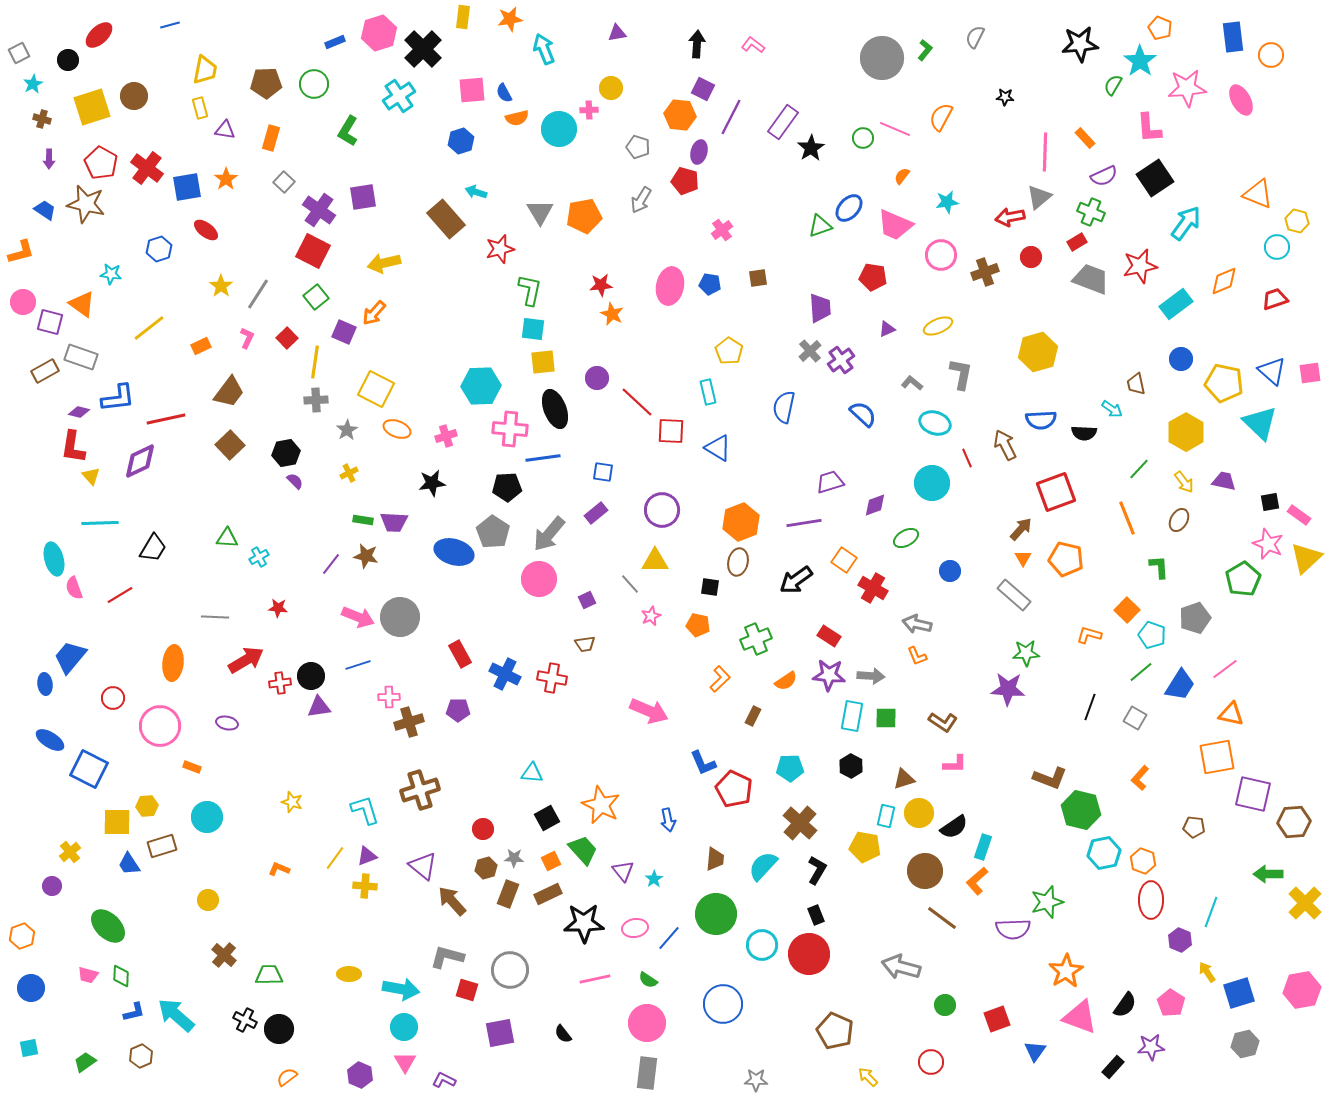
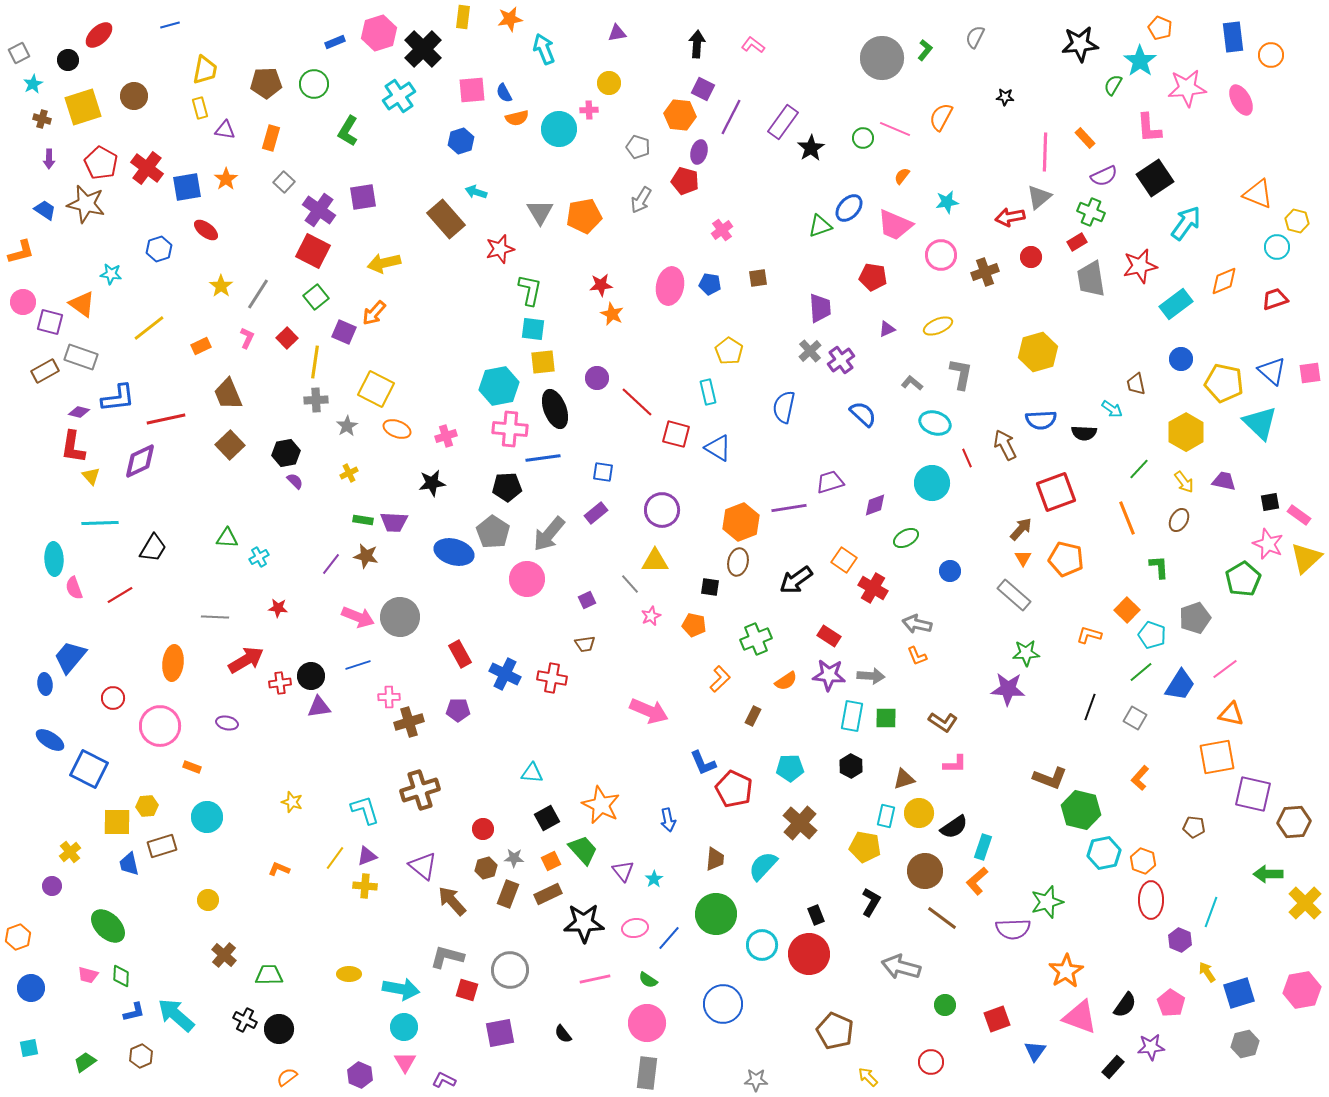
yellow circle at (611, 88): moved 2 px left, 5 px up
yellow square at (92, 107): moved 9 px left
gray trapezoid at (1091, 279): rotated 120 degrees counterclockwise
cyan hexagon at (481, 386): moved 18 px right; rotated 9 degrees counterclockwise
brown trapezoid at (229, 392): moved 1 px left, 2 px down; rotated 120 degrees clockwise
gray star at (347, 430): moved 4 px up
red square at (671, 431): moved 5 px right, 3 px down; rotated 12 degrees clockwise
purple line at (804, 523): moved 15 px left, 15 px up
cyan ellipse at (54, 559): rotated 12 degrees clockwise
pink circle at (539, 579): moved 12 px left
orange pentagon at (698, 625): moved 4 px left
blue trapezoid at (129, 864): rotated 20 degrees clockwise
black L-shape at (817, 870): moved 54 px right, 32 px down
orange hexagon at (22, 936): moved 4 px left, 1 px down
